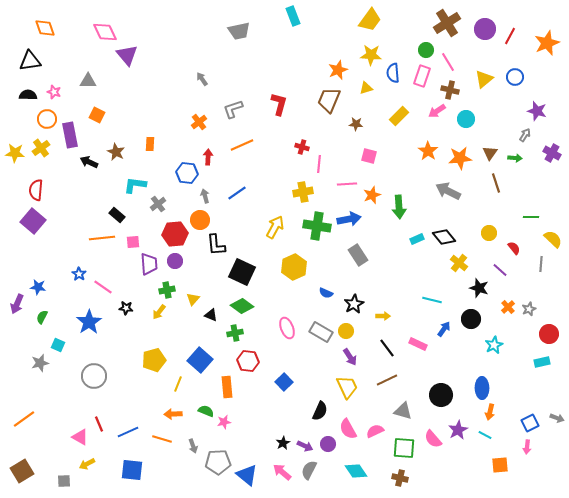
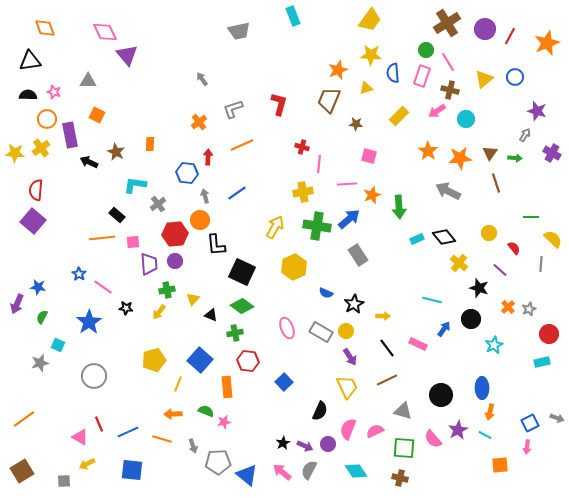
blue arrow at (349, 219): rotated 30 degrees counterclockwise
pink semicircle at (348, 429): rotated 50 degrees clockwise
